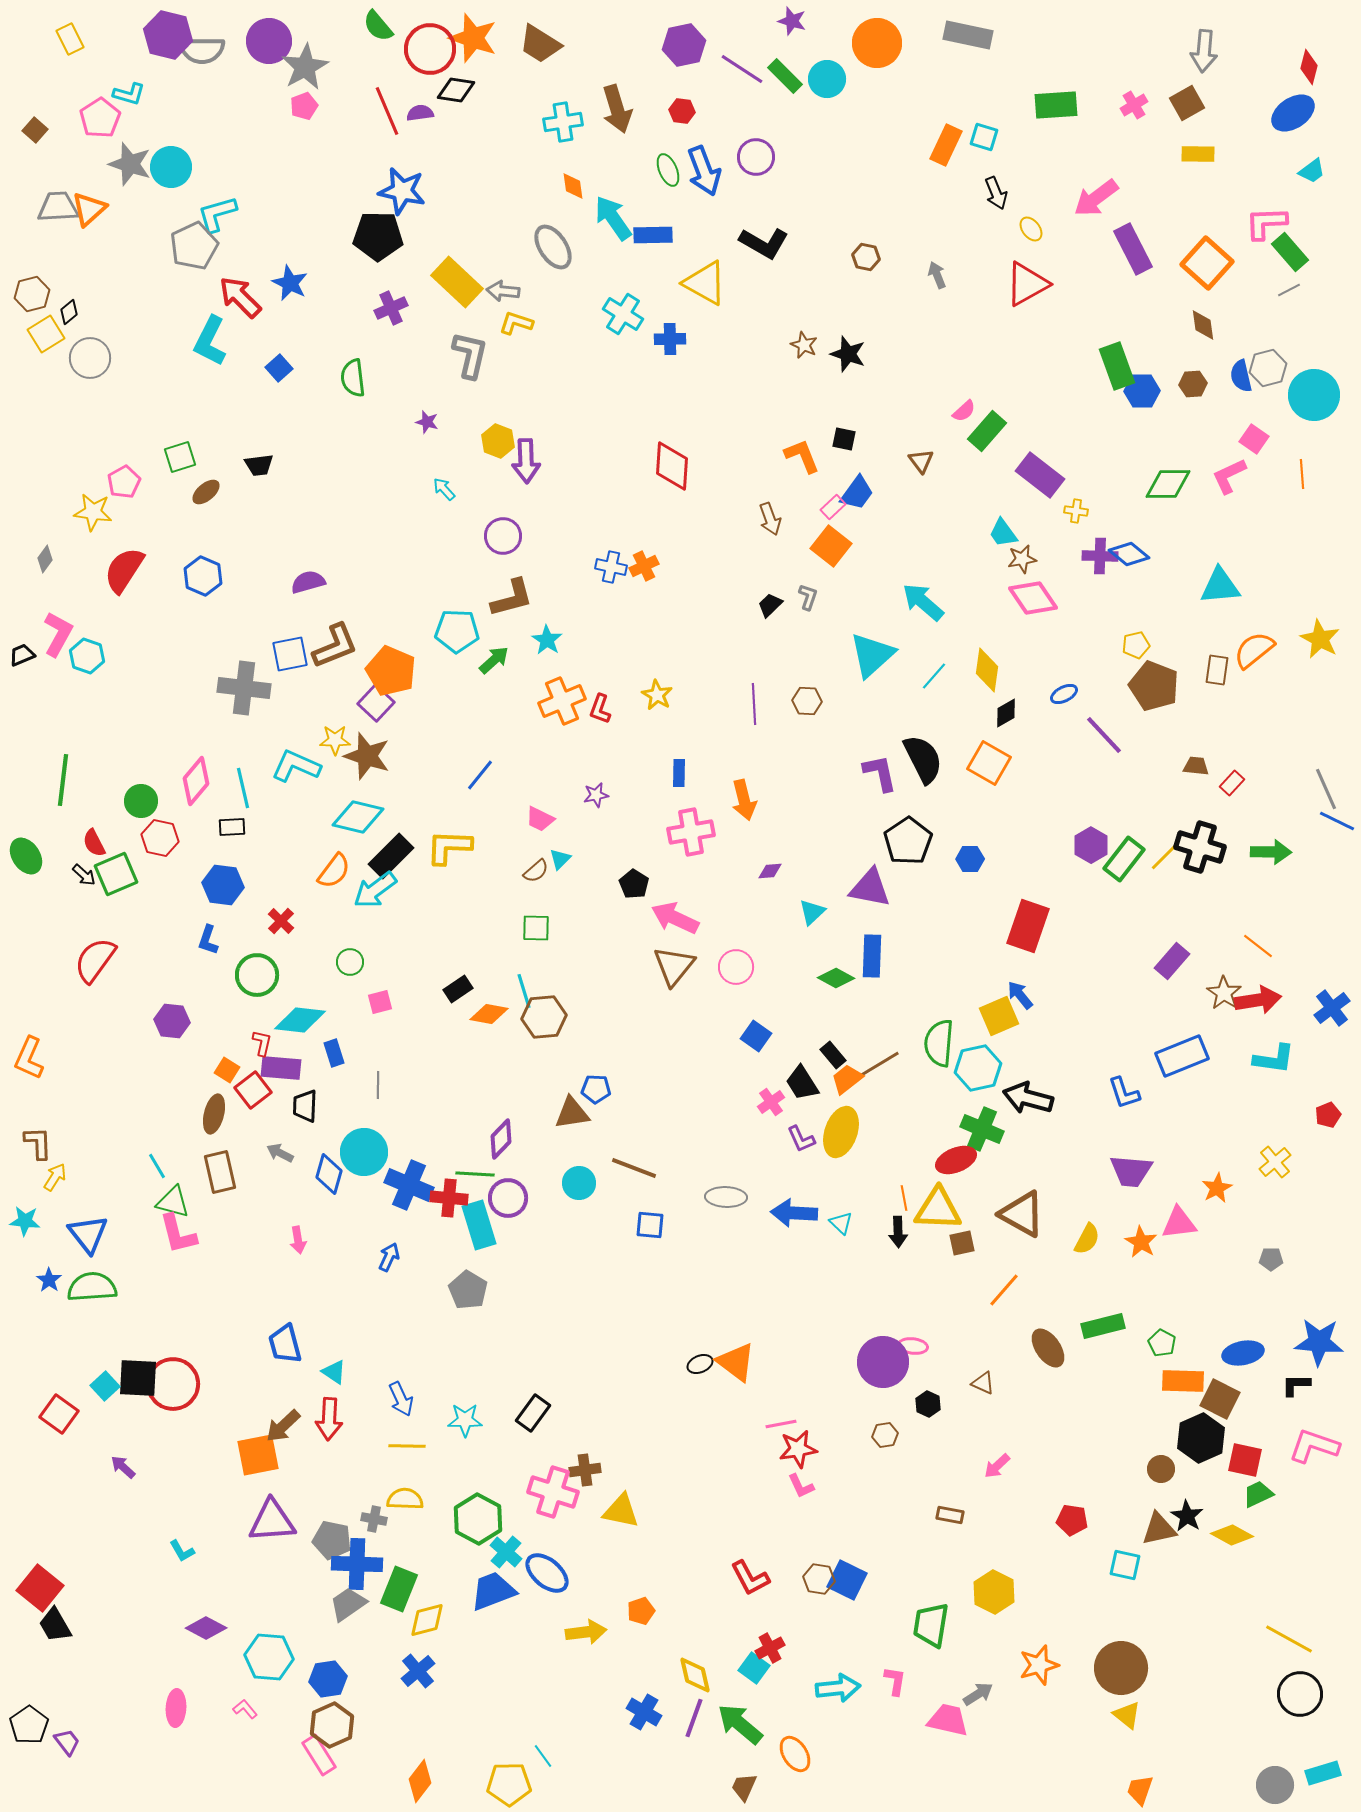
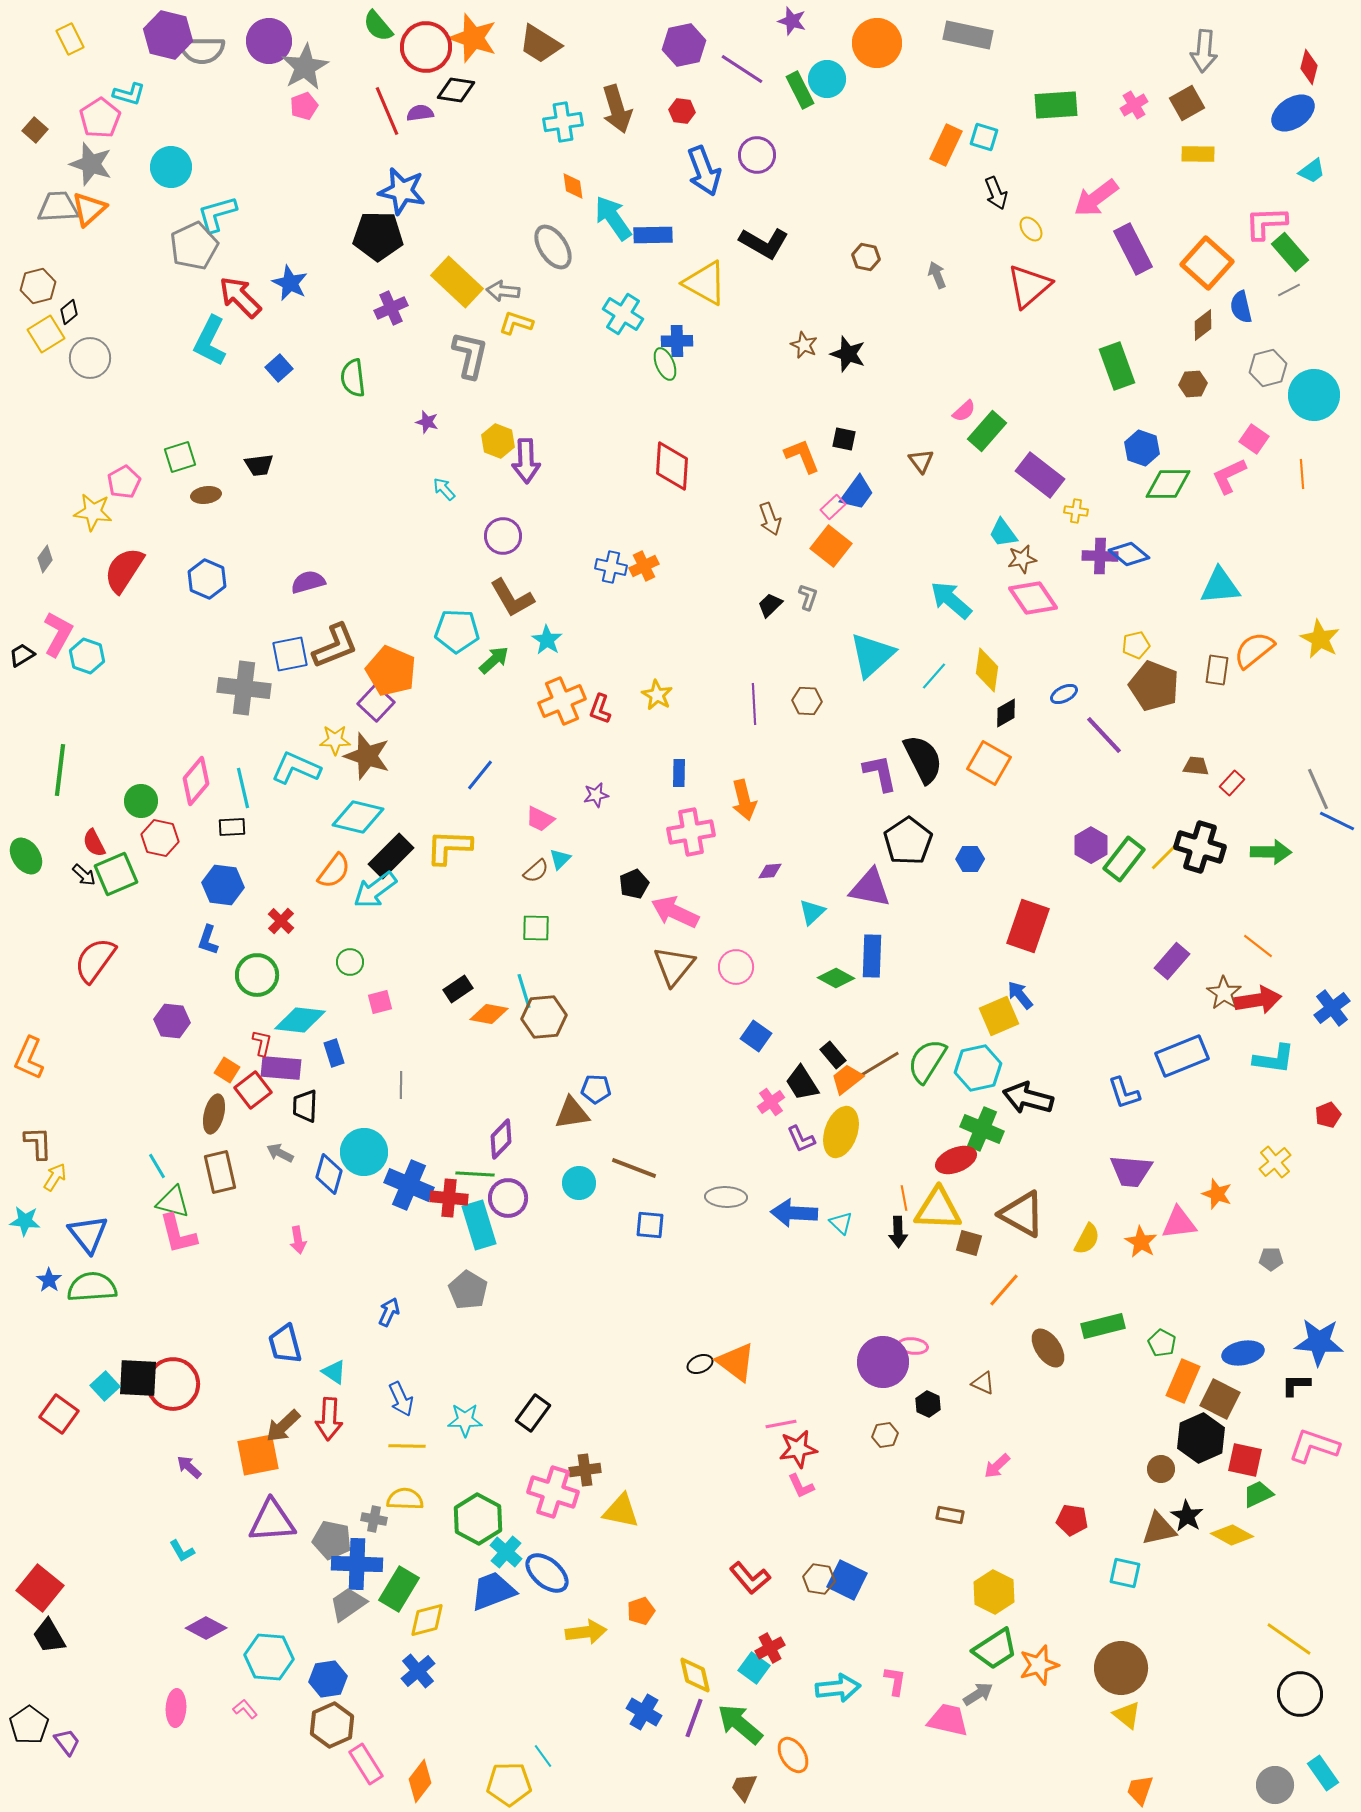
red circle at (430, 49): moved 4 px left, 2 px up
green rectangle at (785, 76): moved 15 px right, 14 px down; rotated 18 degrees clockwise
purple circle at (756, 157): moved 1 px right, 2 px up
gray star at (130, 164): moved 39 px left
green ellipse at (668, 170): moved 3 px left, 194 px down
red triangle at (1027, 284): moved 2 px right, 2 px down; rotated 12 degrees counterclockwise
brown hexagon at (32, 294): moved 6 px right, 8 px up
brown diamond at (1203, 325): rotated 60 degrees clockwise
blue cross at (670, 339): moved 7 px right, 2 px down
blue semicircle at (1241, 376): moved 69 px up
blue hexagon at (1142, 391): moved 57 px down; rotated 20 degrees clockwise
brown ellipse at (206, 492): moved 3 px down; rotated 32 degrees clockwise
blue hexagon at (203, 576): moved 4 px right, 3 px down
brown L-shape at (512, 598): rotated 75 degrees clockwise
cyan arrow at (923, 602): moved 28 px right, 2 px up
black trapezoid at (22, 655): rotated 8 degrees counterclockwise
cyan L-shape at (296, 766): moved 2 px down
green line at (63, 780): moved 3 px left, 10 px up
gray line at (1326, 789): moved 8 px left
black pentagon at (634, 884): rotated 16 degrees clockwise
pink arrow at (675, 918): moved 6 px up
green semicircle at (939, 1043): moved 12 px left, 18 px down; rotated 27 degrees clockwise
gray line at (378, 1085): moved 23 px right
orange star at (1217, 1188): moved 6 px down; rotated 24 degrees counterclockwise
brown square at (962, 1243): moved 7 px right; rotated 28 degrees clockwise
blue arrow at (389, 1257): moved 55 px down
orange rectangle at (1183, 1381): rotated 69 degrees counterclockwise
purple arrow at (123, 1467): moved 66 px right
cyan square at (1125, 1565): moved 8 px down
red L-shape at (750, 1578): rotated 12 degrees counterclockwise
green rectangle at (399, 1589): rotated 9 degrees clockwise
black trapezoid at (55, 1625): moved 6 px left, 11 px down
green trapezoid at (931, 1625): moved 64 px right, 24 px down; rotated 132 degrees counterclockwise
yellow line at (1289, 1639): rotated 6 degrees clockwise
orange ellipse at (795, 1754): moved 2 px left, 1 px down
pink rectangle at (319, 1755): moved 47 px right, 9 px down
cyan rectangle at (1323, 1773): rotated 72 degrees clockwise
